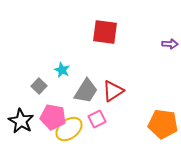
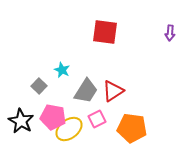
purple arrow: moved 11 px up; rotated 91 degrees clockwise
orange pentagon: moved 31 px left, 4 px down
